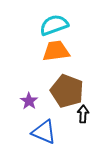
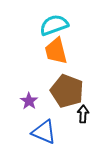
orange trapezoid: rotated 96 degrees counterclockwise
